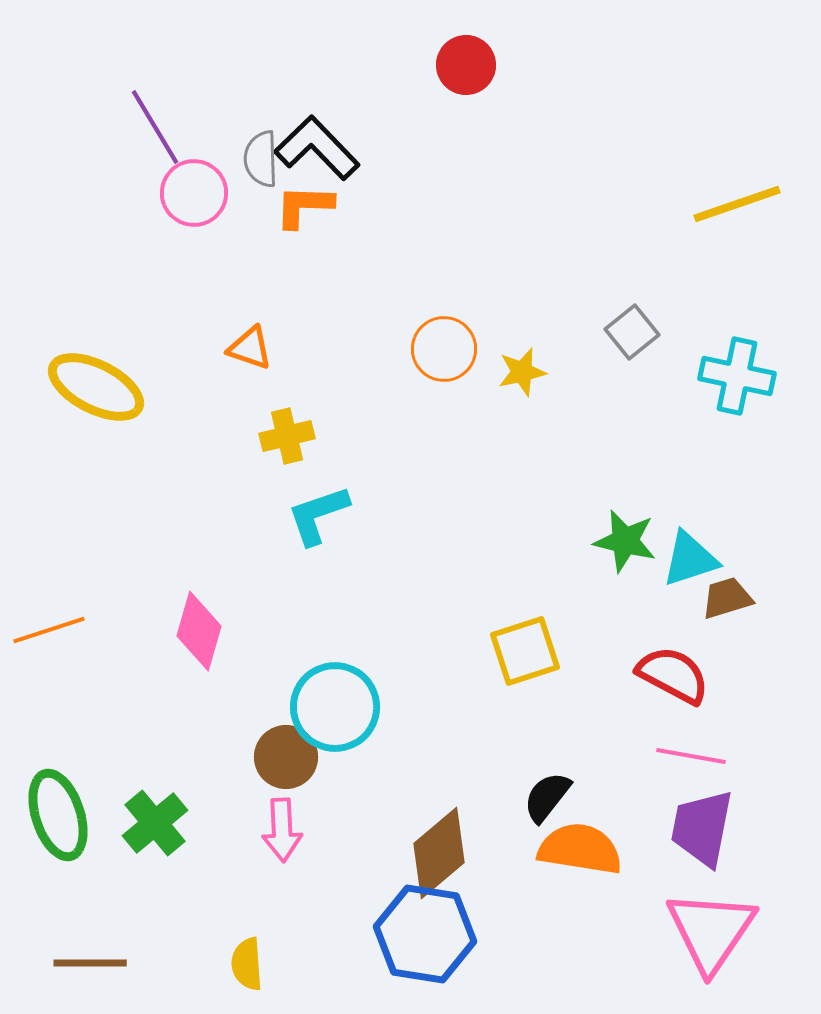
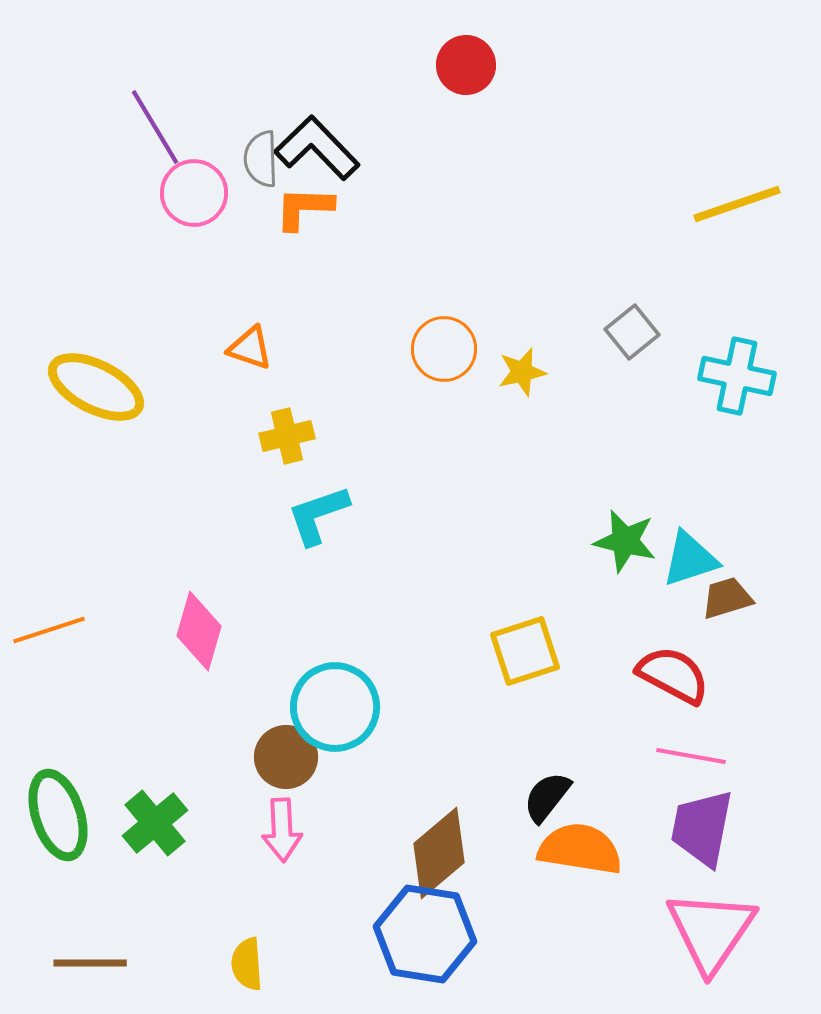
orange L-shape: moved 2 px down
